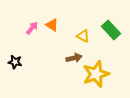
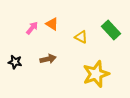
orange triangle: moved 1 px up
yellow triangle: moved 2 px left, 1 px down
brown arrow: moved 26 px left, 1 px down
